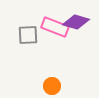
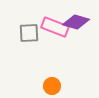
gray square: moved 1 px right, 2 px up
